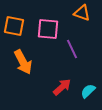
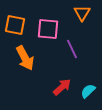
orange triangle: rotated 42 degrees clockwise
orange square: moved 1 px right, 1 px up
orange arrow: moved 2 px right, 4 px up
